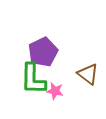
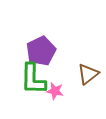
purple pentagon: moved 2 px left, 1 px up
brown triangle: rotated 45 degrees clockwise
